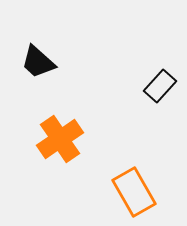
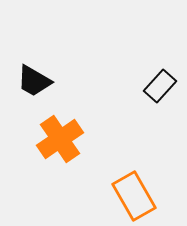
black trapezoid: moved 4 px left, 19 px down; rotated 12 degrees counterclockwise
orange rectangle: moved 4 px down
